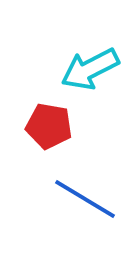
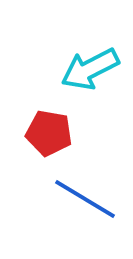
red pentagon: moved 7 px down
